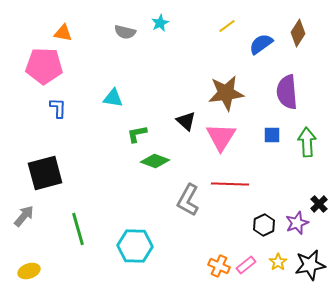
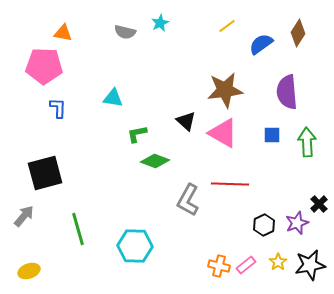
brown star: moved 1 px left, 3 px up
pink triangle: moved 2 px right, 4 px up; rotated 32 degrees counterclockwise
orange cross: rotated 10 degrees counterclockwise
